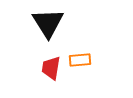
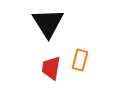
orange rectangle: rotated 70 degrees counterclockwise
